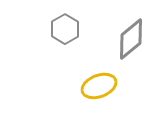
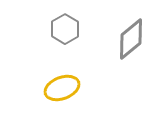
yellow ellipse: moved 37 px left, 2 px down
